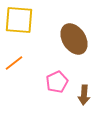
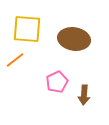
yellow square: moved 8 px right, 9 px down
brown ellipse: rotated 48 degrees counterclockwise
orange line: moved 1 px right, 3 px up
